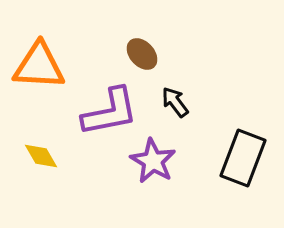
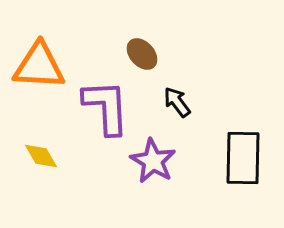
black arrow: moved 2 px right
purple L-shape: moved 4 px left, 5 px up; rotated 82 degrees counterclockwise
black rectangle: rotated 20 degrees counterclockwise
